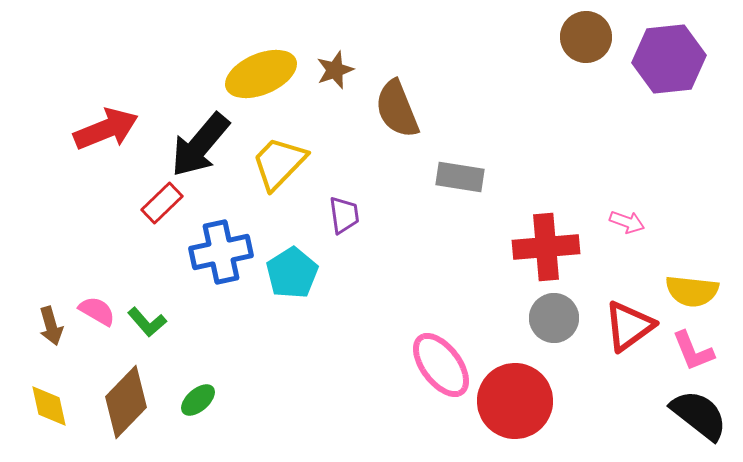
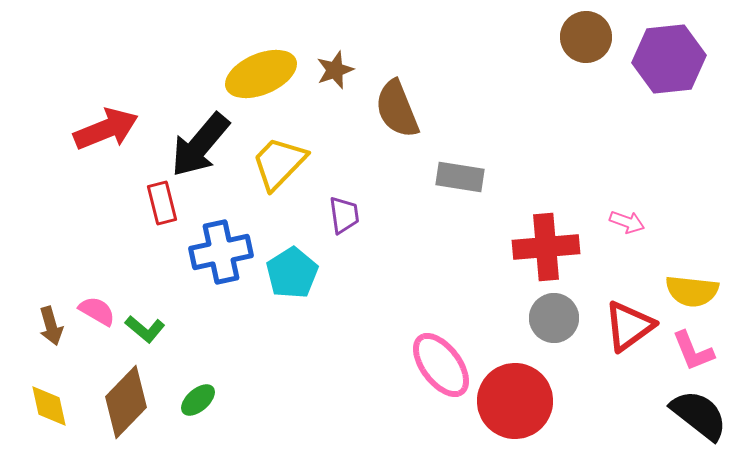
red rectangle: rotated 60 degrees counterclockwise
green L-shape: moved 2 px left, 7 px down; rotated 9 degrees counterclockwise
